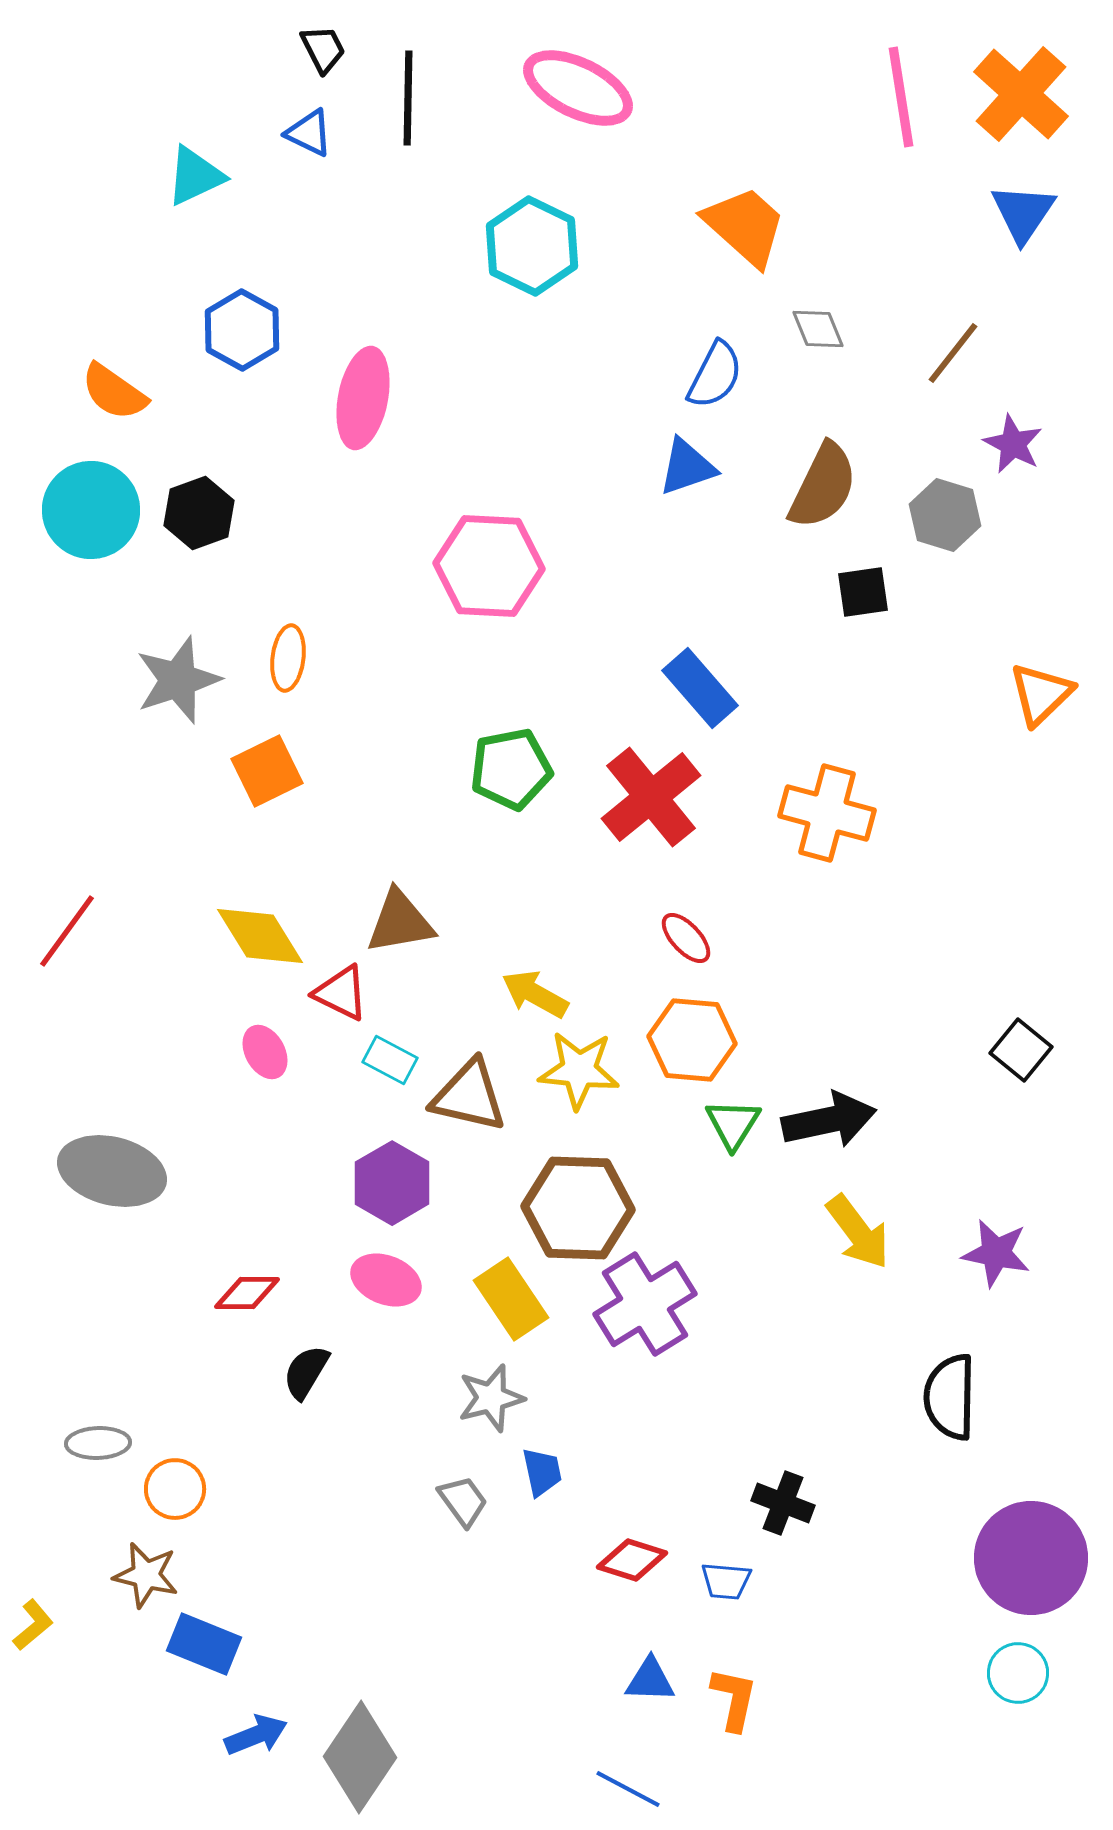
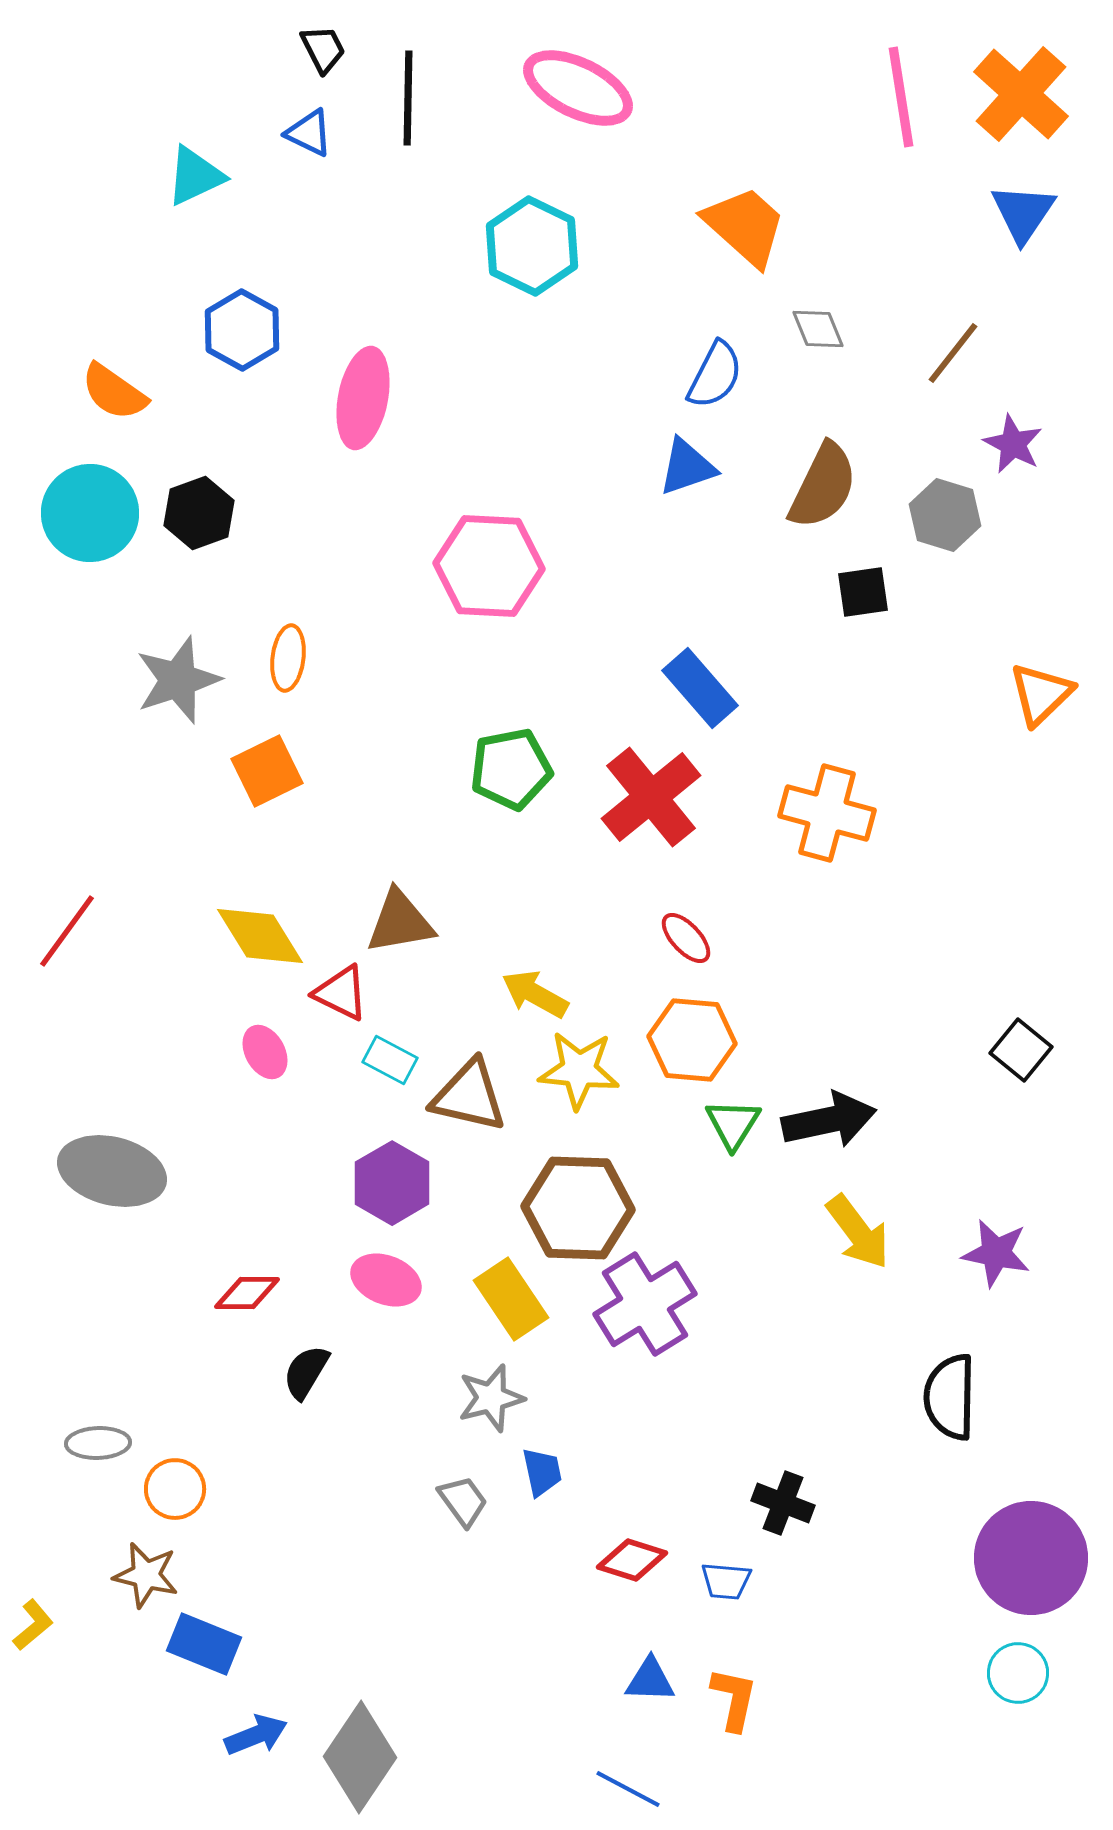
cyan circle at (91, 510): moved 1 px left, 3 px down
